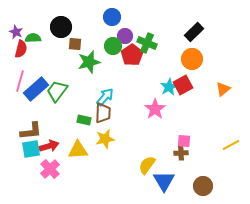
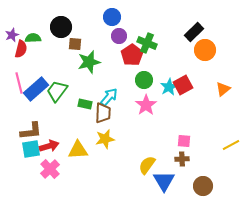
purple star: moved 4 px left, 3 px down; rotated 24 degrees clockwise
purple circle: moved 6 px left
green circle: moved 31 px right, 34 px down
orange circle: moved 13 px right, 9 px up
pink line: moved 1 px left, 2 px down; rotated 30 degrees counterclockwise
cyan arrow: moved 4 px right
pink star: moved 9 px left, 4 px up
green rectangle: moved 1 px right, 16 px up
brown cross: moved 1 px right, 6 px down
